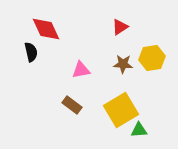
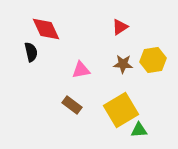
yellow hexagon: moved 1 px right, 2 px down
